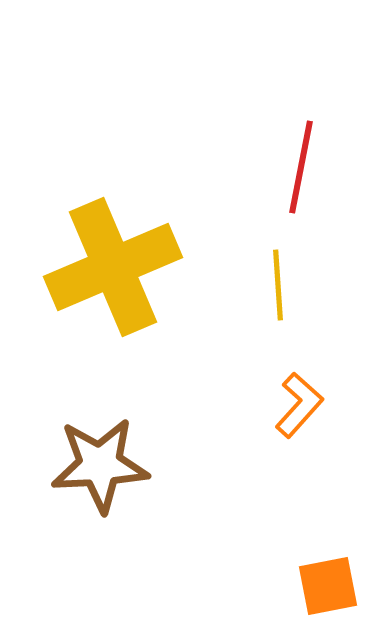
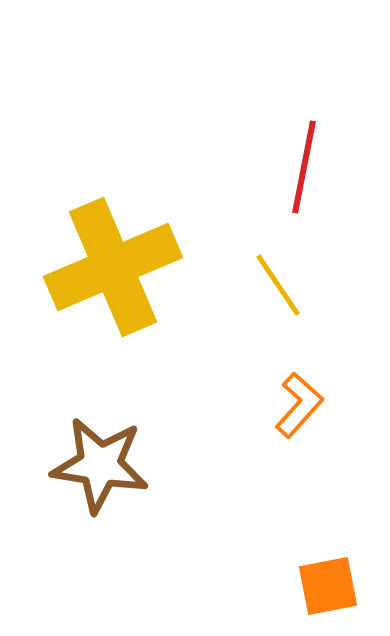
red line: moved 3 px right
yellow line: rotated 30 degrees counterclockwise
brown star: rotated 12 degrees clockwise
